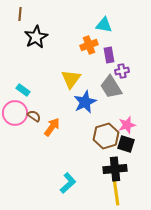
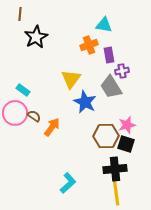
blue star: rotated 20 degrees counterclockwise
brown hexagon: rotated 15 degrees clockwise
